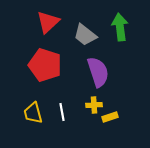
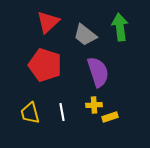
yellow trapezoid: moved 3 px left
